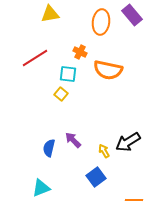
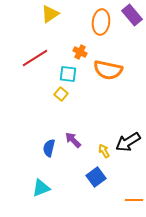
yellow triangle: rotated 24 degrees counterclockwise
